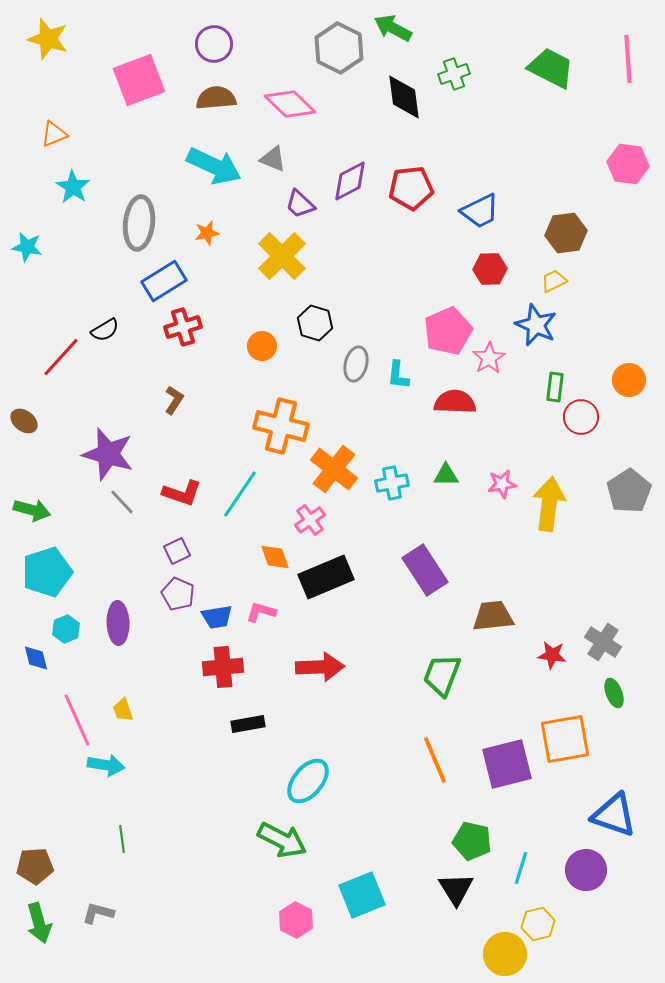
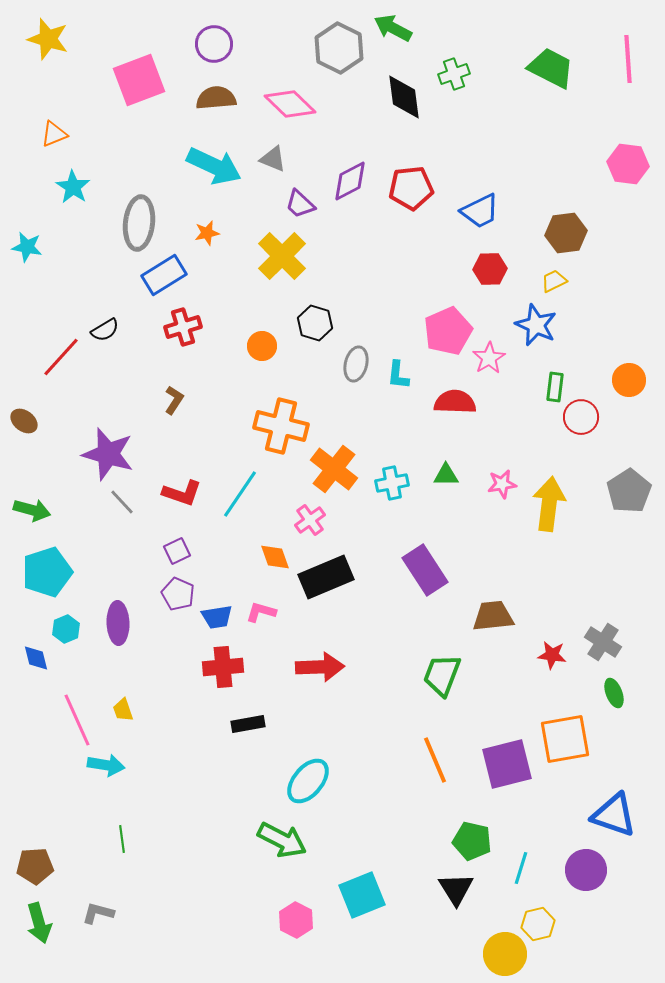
blue rectangle at (164, 281): moved 6 px up
